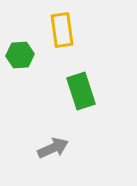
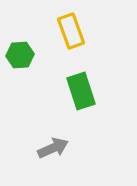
yellow rectangle: moved 9 px right, 1 px down; rotated 12 degrees counterclockwise
